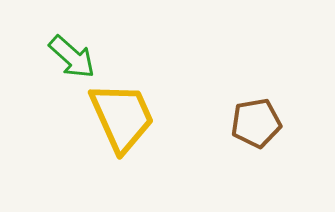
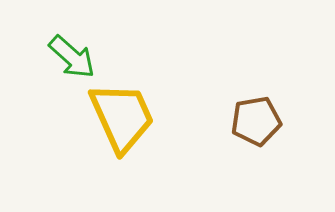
brown pentagon: moved 2 px up
